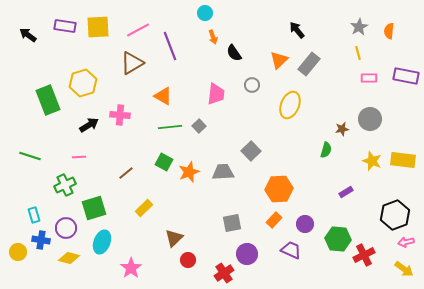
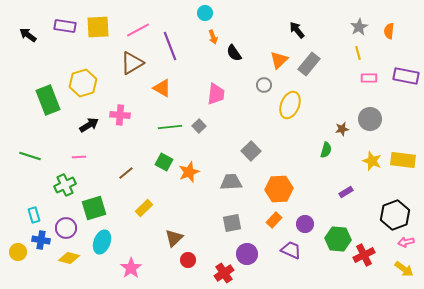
gray circle at (252, 85): moved 12 px right
orange triangle at (163, 96): moved 1 px left, 8 px up
gray trapezoid at (223, 172): moved 8 px right, 10 px down
